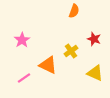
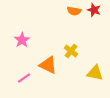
orange semicircle: rotated 80 degrees clockwise
red star: moved 29 px up
yellow cross: rotated 16 degrees counterclockwise
yellow triangle: rotated 12 degrees counterclockwise
